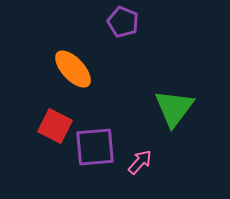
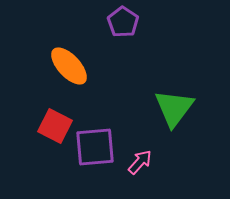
purple pentagon: rotated 12 degrees clockwise
orange ellipse: moved 4 px left, 3 px up
